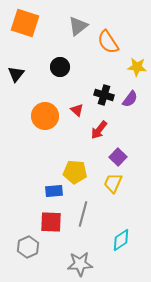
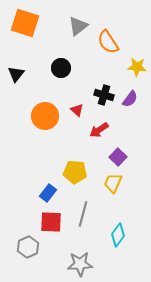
black circle: moved 1 px right, 1 px down
red arrow: rotated 18 degrees clockwise
blue rectangle: moved 6 px left, 2 px down; rotated 48 degrees counterclockwise
cyan diamond: moved 3 px left, 5 px up; rotated 20 degrees counterclockwise
